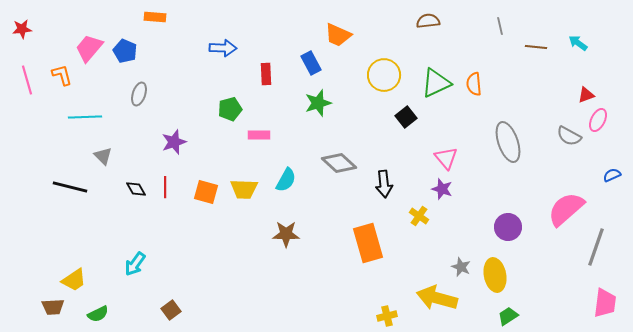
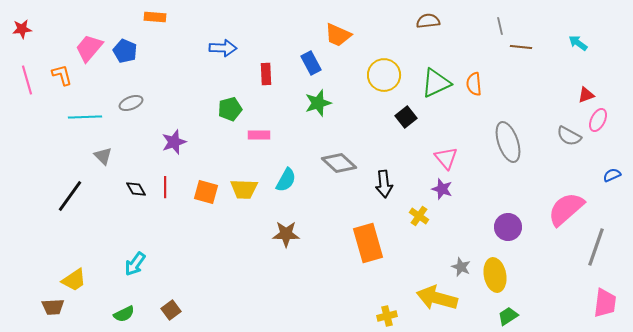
brown line at (536, 47): moved 15 px left
gray ellipse at (139, 94): moved 8 px left, 9 px down; rotated 50 degrees clockwise
black line at (70, 187): moved 9 px down; rotated 68 degrees counterclockwise
green semicircle at (98, 314): moved 26 px right
